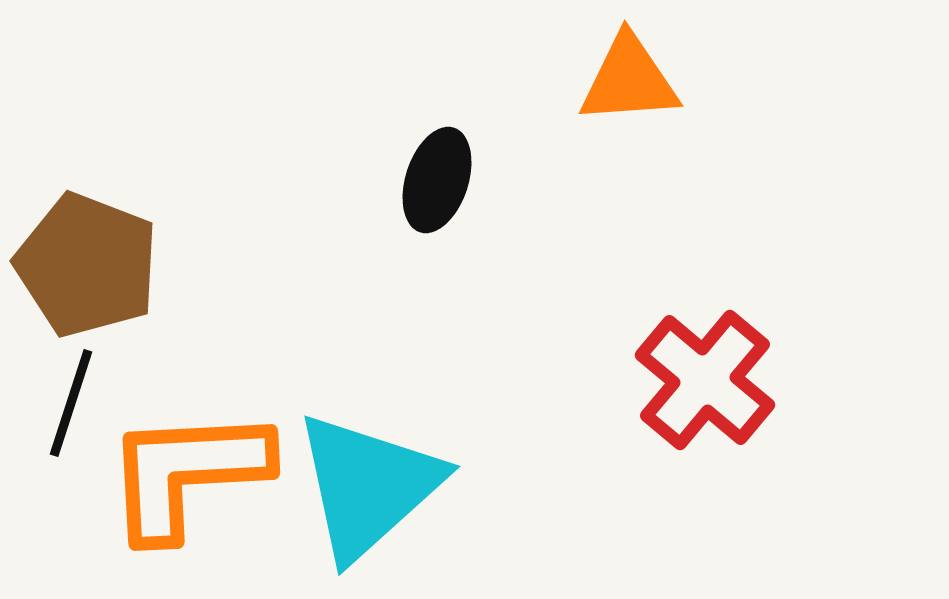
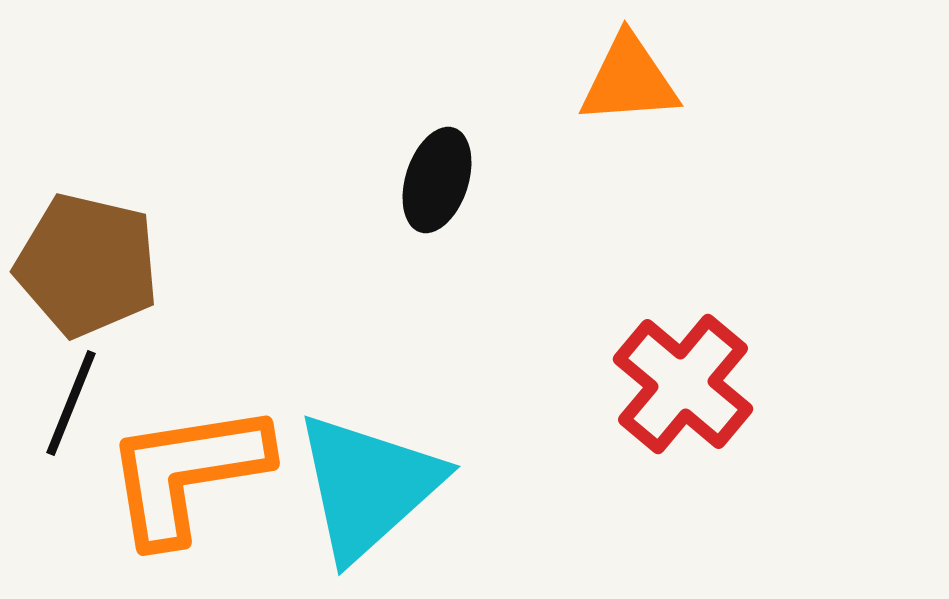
brown pentagon: rotated 8 degrees counterclockwise
red cross: moved 22 px left, 4 px down
black line: rotated 4 degrees clockwise
orange L-shape: rotated 6 degrees counterclockwise
